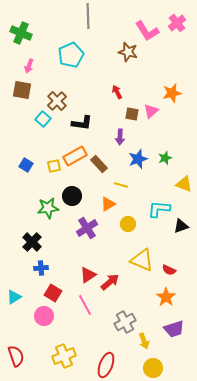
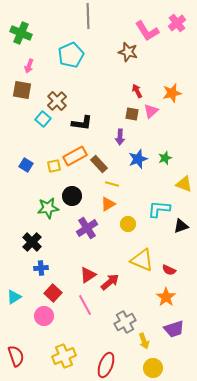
red arrow at (117, 92): moved 20 px right, 1 px up
yellow line at (121, 185): moved 9 px left, 1 px up
red square at (53, 293): rotated 12 degrees clockwise
